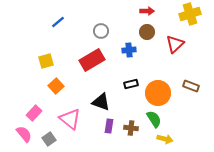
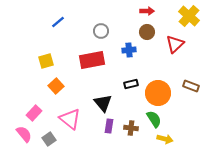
yellow cross: moved 1 px left, 2 px down; rotated 30 degrees counterclockwise
red rectangle: rotated 20 degrees clockwise
black triangle: moved 2 px right, 1 px down; rotated 30 degrees clockwise
